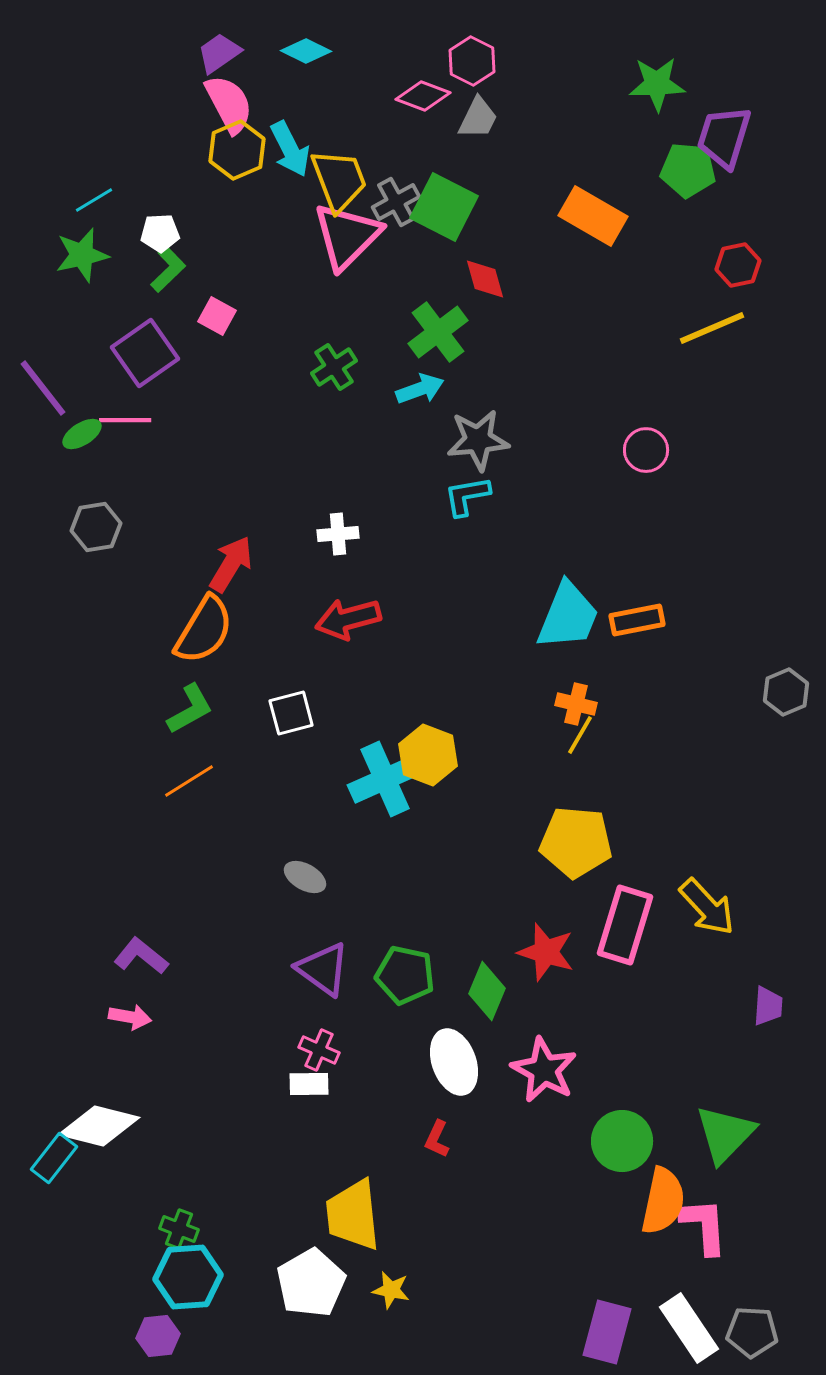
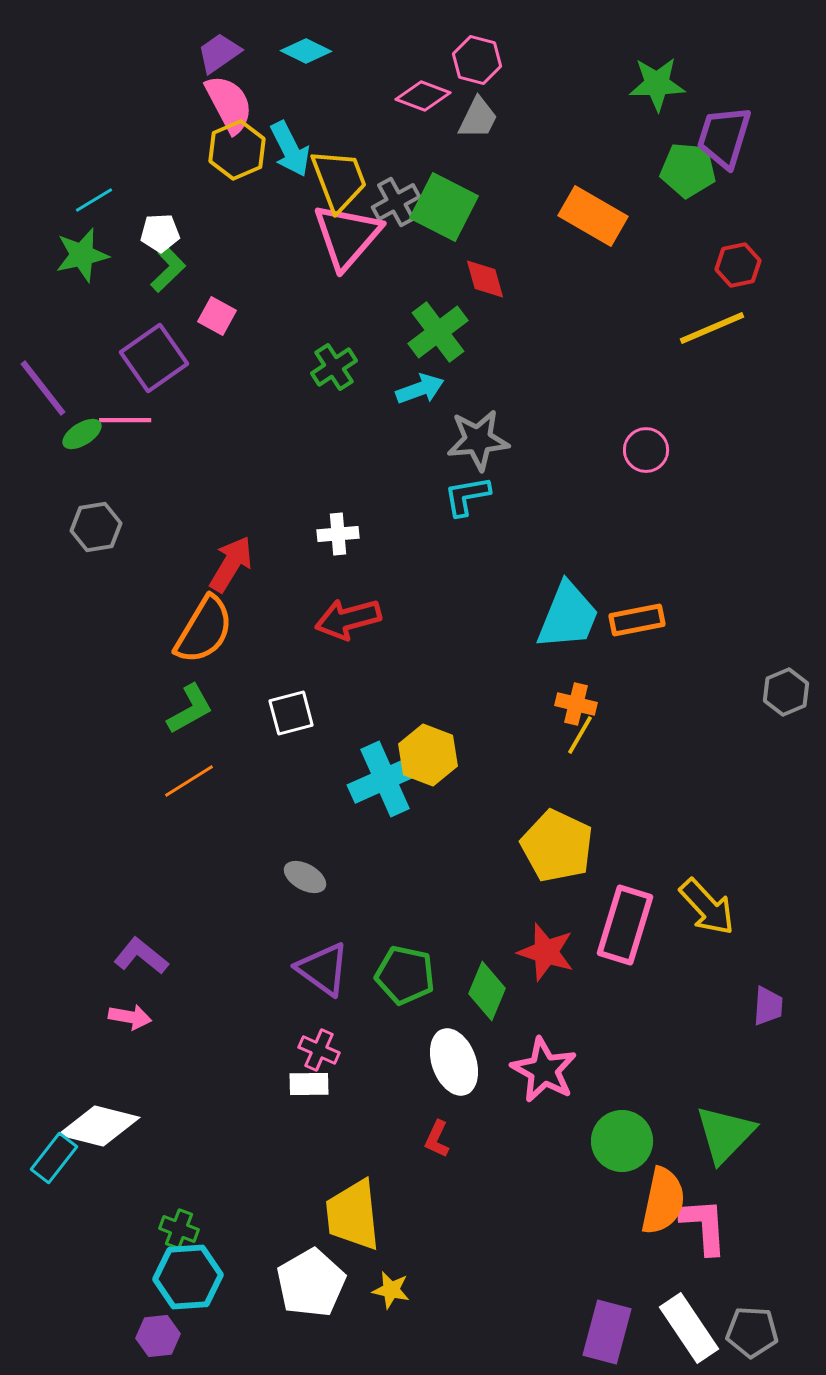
pink hexagon at (472, 61): moved 5 px right, 1 px up; rotated 12 degrees counterclockwise
pink triangle at (347, 236): rotated 4 degrees counterclockwise
purple square at (145, 353): moved 9 px right, 5 px down
yellow pentagon at (576, 842): moved 19 px left, 4 px down; rotated 20 degrees clockwise
